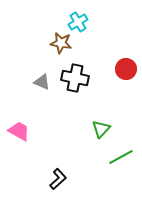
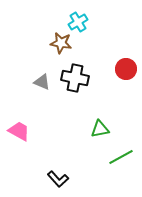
green triangle: moved 1 px left; rotated 36 degrees clockwise
black L-shape: rotated 90 degrees clockwise
